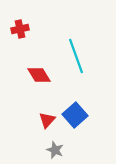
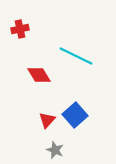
cyan line: rotated 44 degrees counterclockwise
